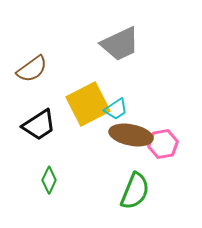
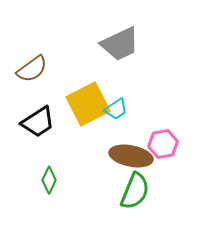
black trapezoid: moved 1 px left, 3 px up
brown ellipse: moved 21 px down
